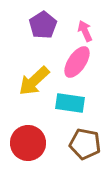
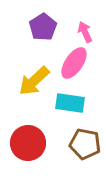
purple pentagon: moved 2 px down
pink arrow: moved 1 px down
pink ellipse: moved 3 px left, 1 px down
